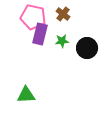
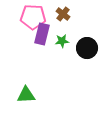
pink pentagon: rotated 10 degrees counterclockwise
purple rectangle: moved 2 px right
